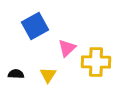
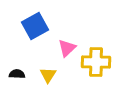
black semicircle: moved 1 px right
